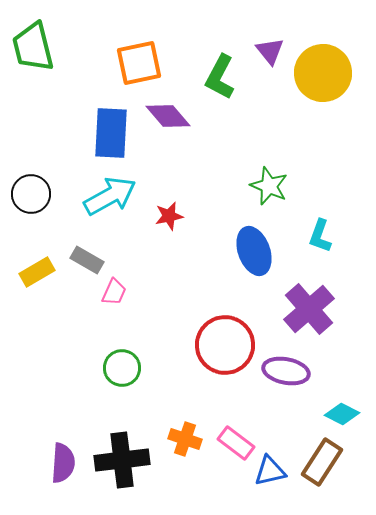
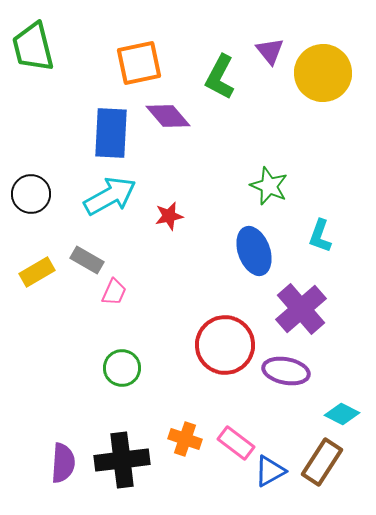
purple cross: moved 8 px left
blue triangle: rotated 16 degrees counterclockwise
